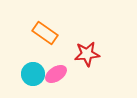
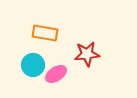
orange rectangle: rotated 25 degrees counterclockwise
cyan circle: moved 9 px up
